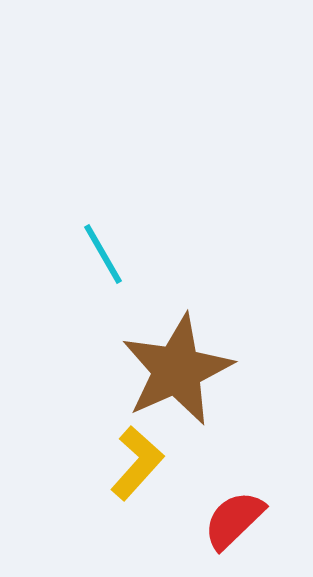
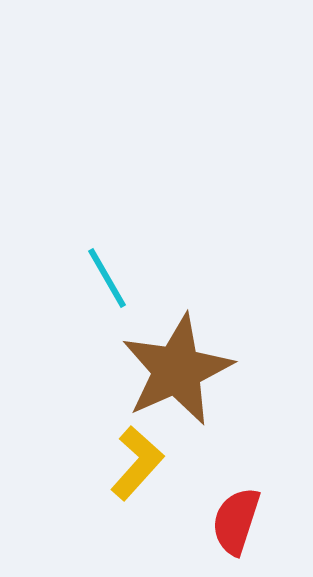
cyan line: moved 4 px right, 24 px down
red semicircle: moved 2 px right, 1 px down; rotated 28 degrees counterclockwise
